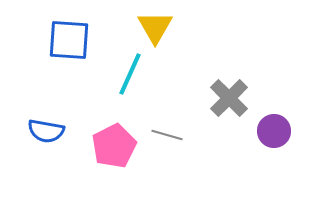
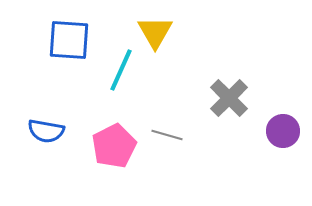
yellow triangle: moved 5 px down
cyan line: moved 9 px left, 4 px up
purple circle: moved 9 px right
